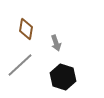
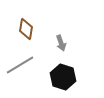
gray arrow: moved 5 px right
gray line: rotated 12 degrees clockwise
